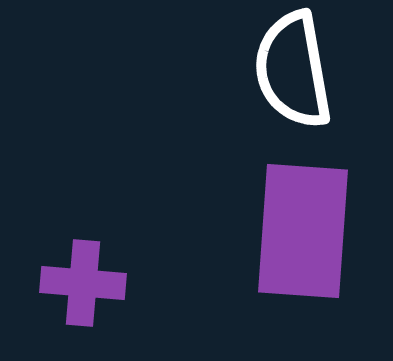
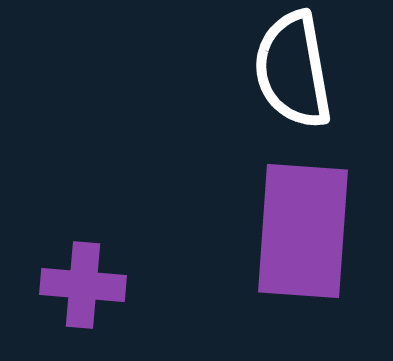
purple cross: moved 2 px down
